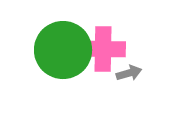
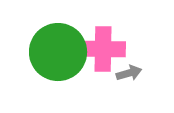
green circle: moved 5 px left, 2 px down
